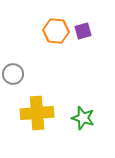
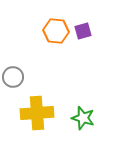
gray circle: moved 3 px down
